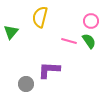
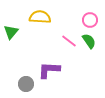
yellow semicircle: rotated 80 degrees clockwise
pink circle: moved 1 px left, 1 px up
pink line: rotated 21 degrees clockwise
